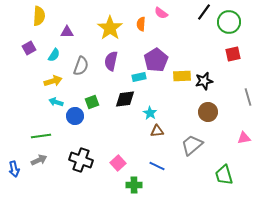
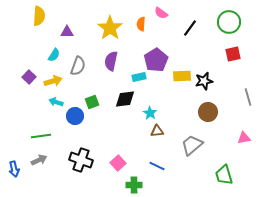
black line: moved 14 px left, 16 px down
purple square: moved 29 px down; rotated 16 degrees counterclockwise
gray semicircle: moved 3 px left
